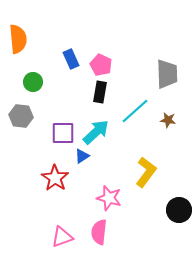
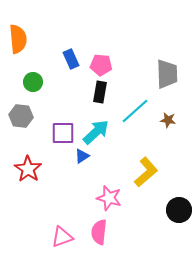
pink pentagon: rotated 20 degrees counterclockwise
yellow L-shape: rotated 12 degrees clockwise
red star: moved 27 px left, 9 px up
